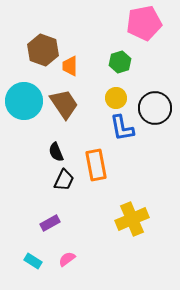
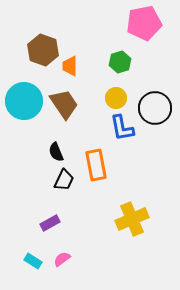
pink semicircle: moved 5 px left
